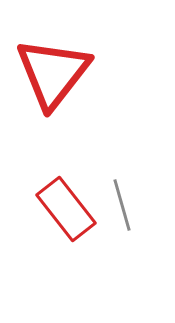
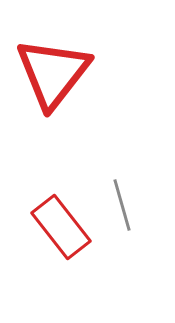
red rectangle: moved 5 px left, 18 px down
